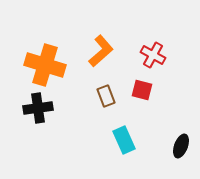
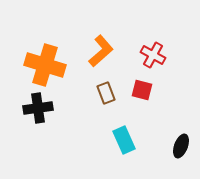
brown rectangle: moved 3 px up
